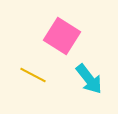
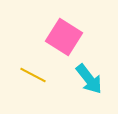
pink square: moved 2 px right, 1 px down
